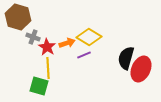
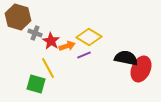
gray cross: moved 2 px right, 4 px up
orange arrow: moved 3 px down
red star: moved 4 px right, 6 px up
black semicircle: rotated 85 degrees clockwise
yellow line: rotated 25 degrees counterclockwise
green square: moved 3 px left, 2 px up
